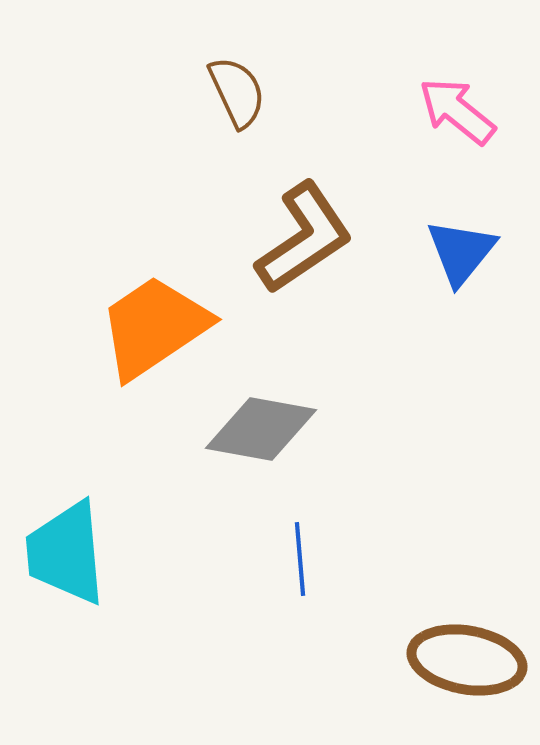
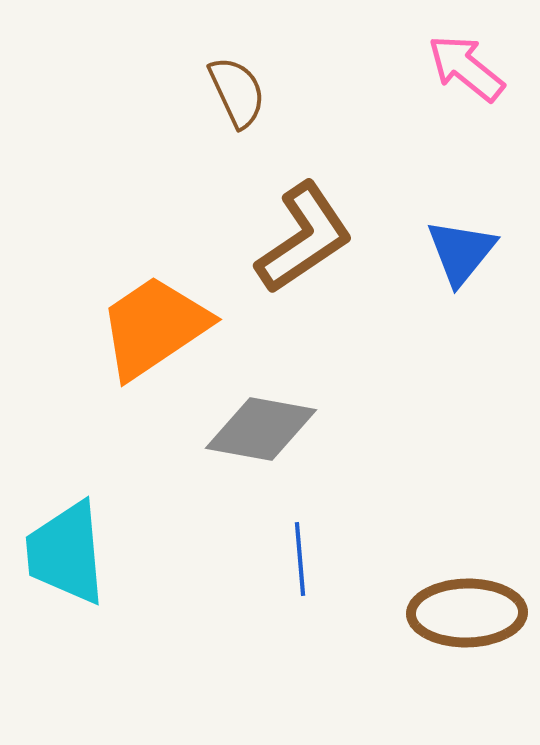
pink arrow: moved 9 px right, 43 px up
brown ellipse: moved 47 px up; rotated 11 degrees counterclockwise
